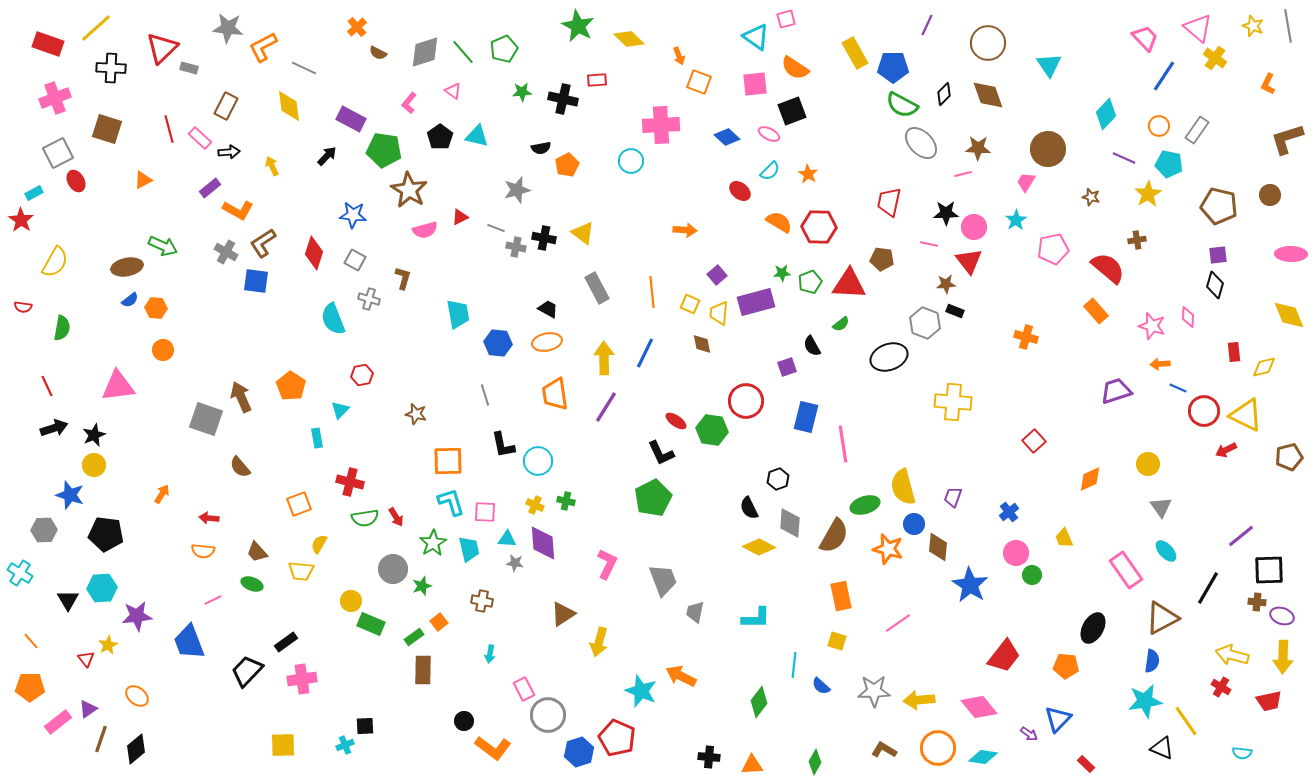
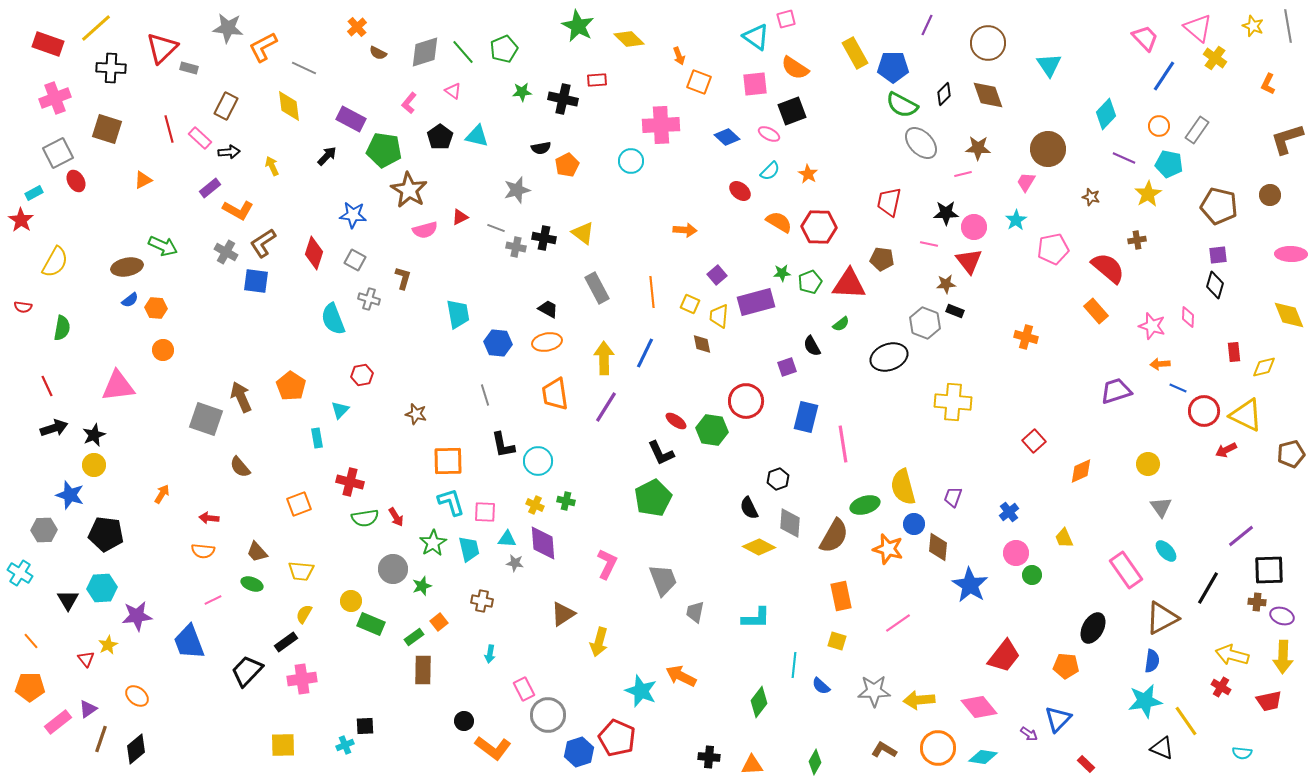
yellow trapezoid at (719, 313): moved 3 px down
brown pentagon at (1289, 457): moved 2 px right, 3 px up
orange diamond at (1090, 479): moved 9 px left, 8 px up
yellow semicircle at (319, 544): moved 15 px left, 70 px down
